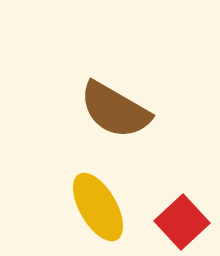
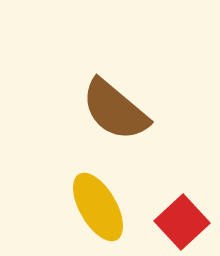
brown semicircle: rotated 10 degrees clockwise
